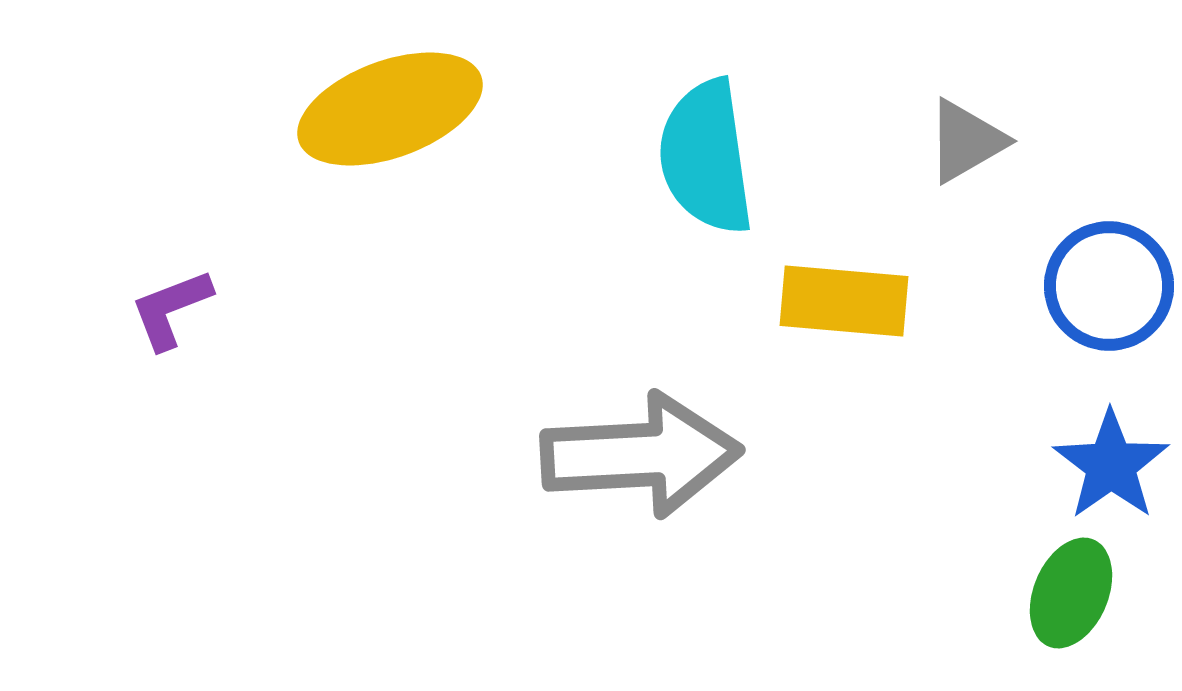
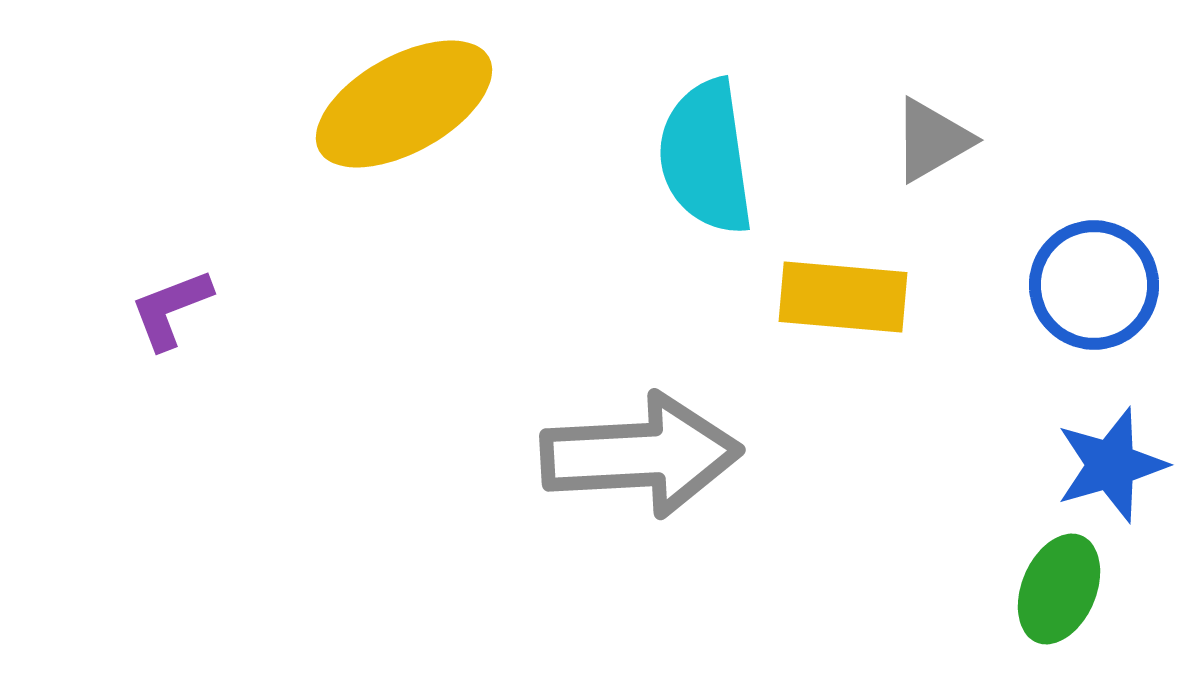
yellow ellipse: moved 14 px right, 5 px up; rotated 9 degrees counterclockwise
gray triangle: moved 34 px left, 1 px up
blue circle: moved 15 px left, 1 px up
yellow rectangle: moved 1 px left, 4 px up
blue star: rotated 19 degrees clockwise
green ellipse: moved 12 px left, 4 px up
